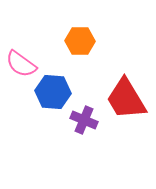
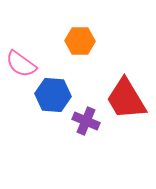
blue hexagon: moved 3 px down
purple cross: moved 2 px right, 1 px down
